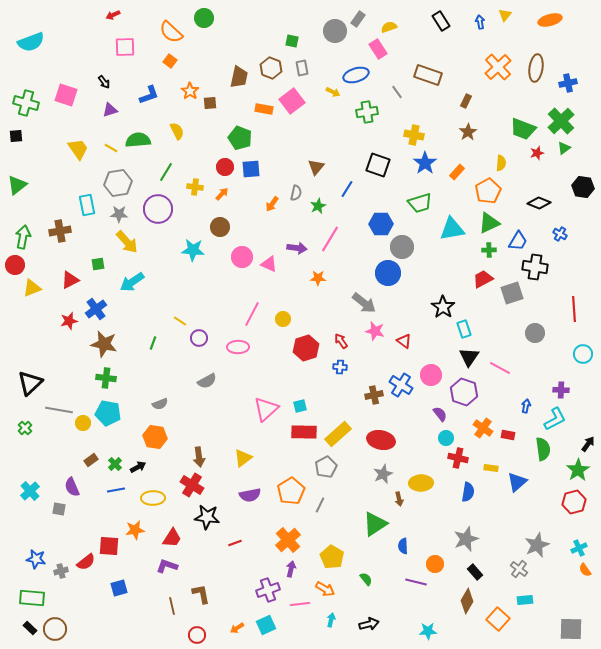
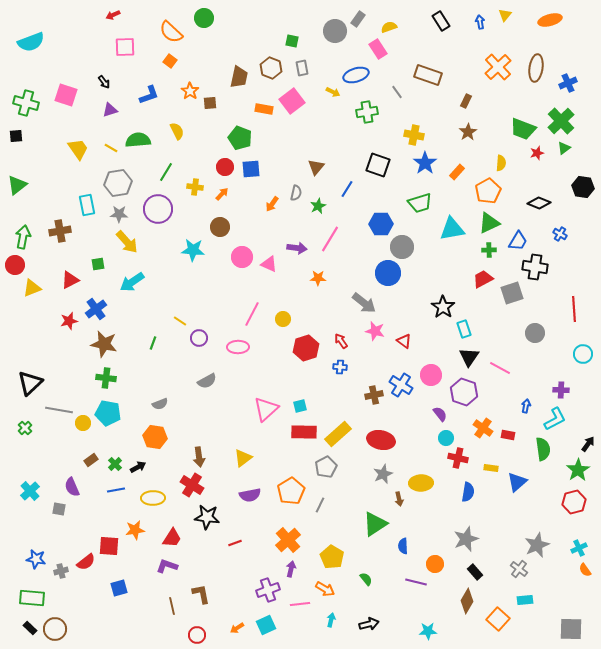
blue cross at (568, 83): rotated 12 degrees counterclockwise
